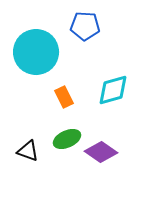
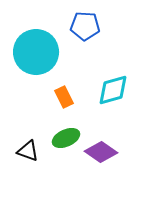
green ellipse: moved 1 px left, 1 px up
